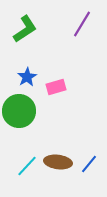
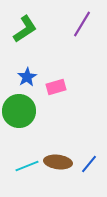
cyan line: rotated 25 degrees clockwise
